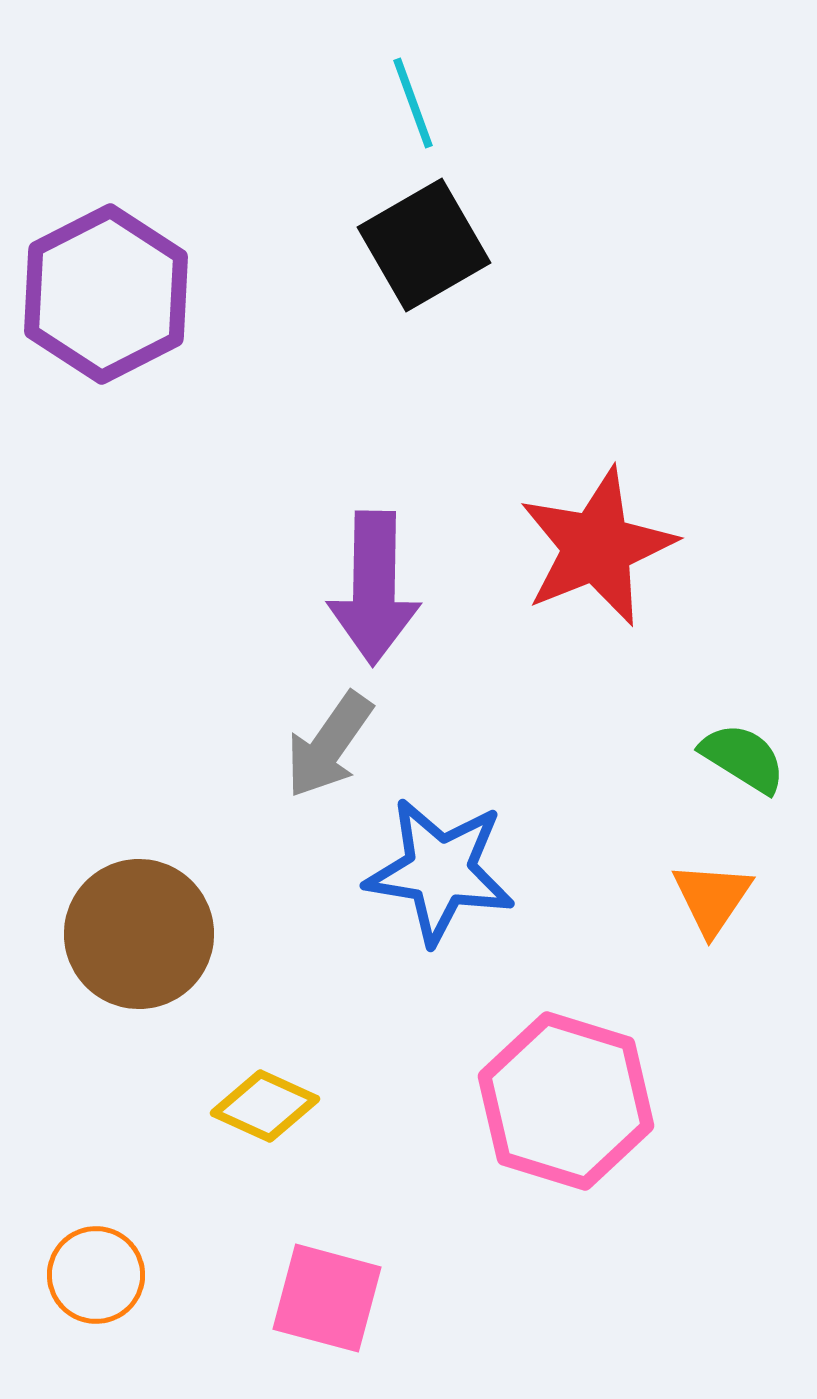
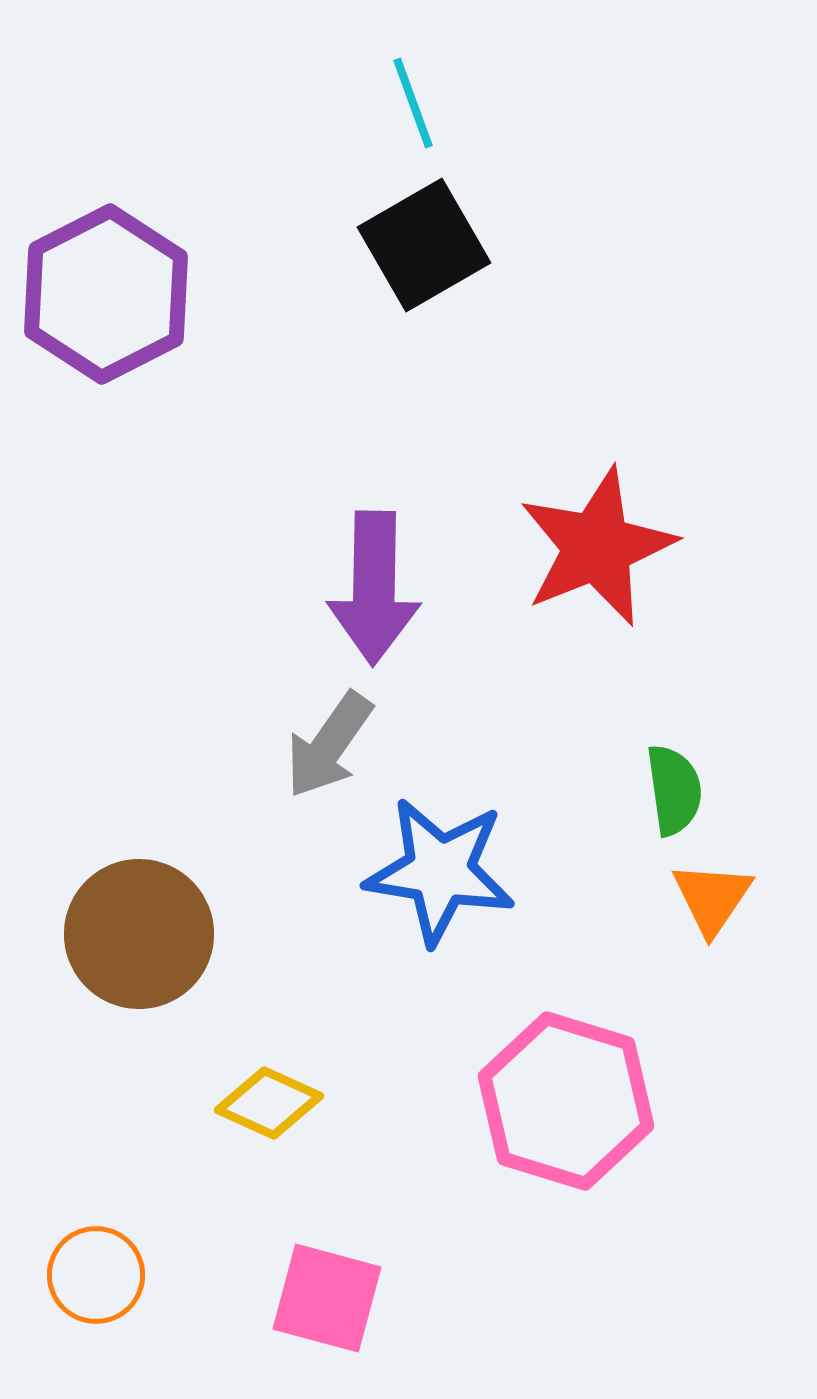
green semicircle: moved 69 px left, 32 px down; rotated 50 degrees clockwise
yellow diamond: moved 4 px right, 3 px up
